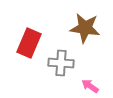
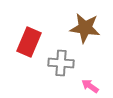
red rectangle: moved 1 px up
